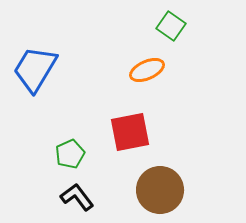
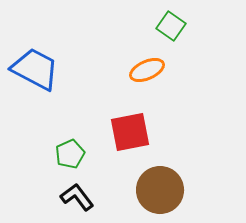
blue trapezoid: rotated 87 degrees clockwise
